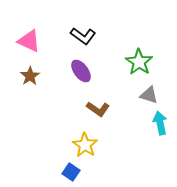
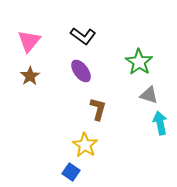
pink triangle: rotated 45 degrees clockwise
brown L-shape: rotated 110 degrees counterclockwise
